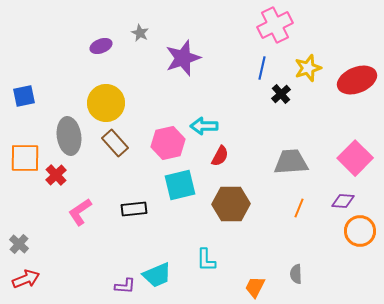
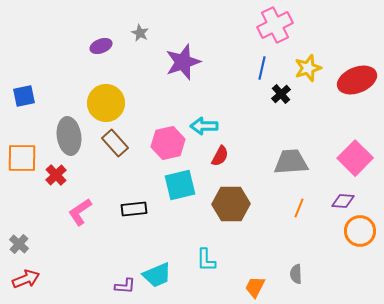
purple star: moved 4 px down
orange square: moved 3 px left
